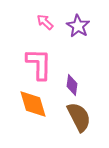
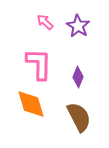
purple diamond: moved 6 px right, 8 px up; rotated 15 degrees clockwise
orange diamond: moved 2 px left
